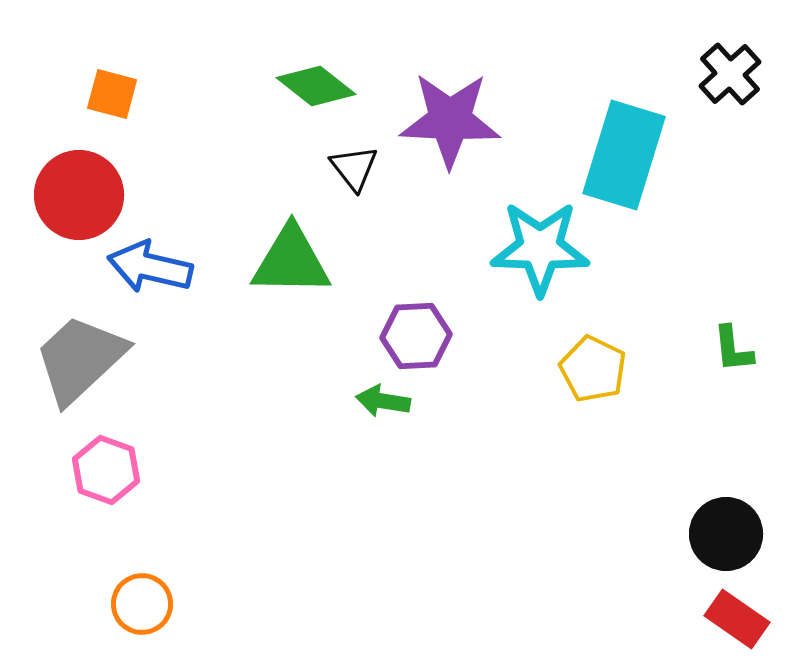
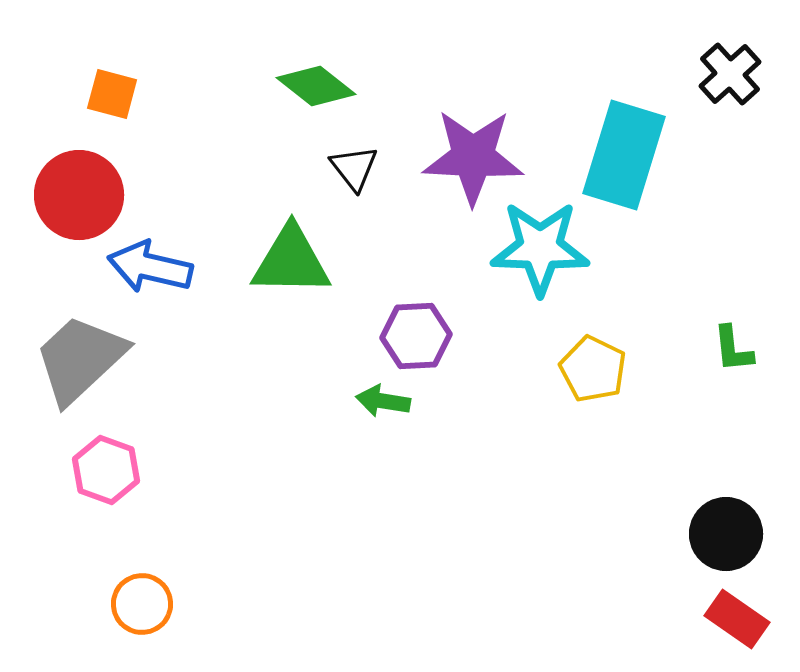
purple star: moved 23 px right, 37 px down
